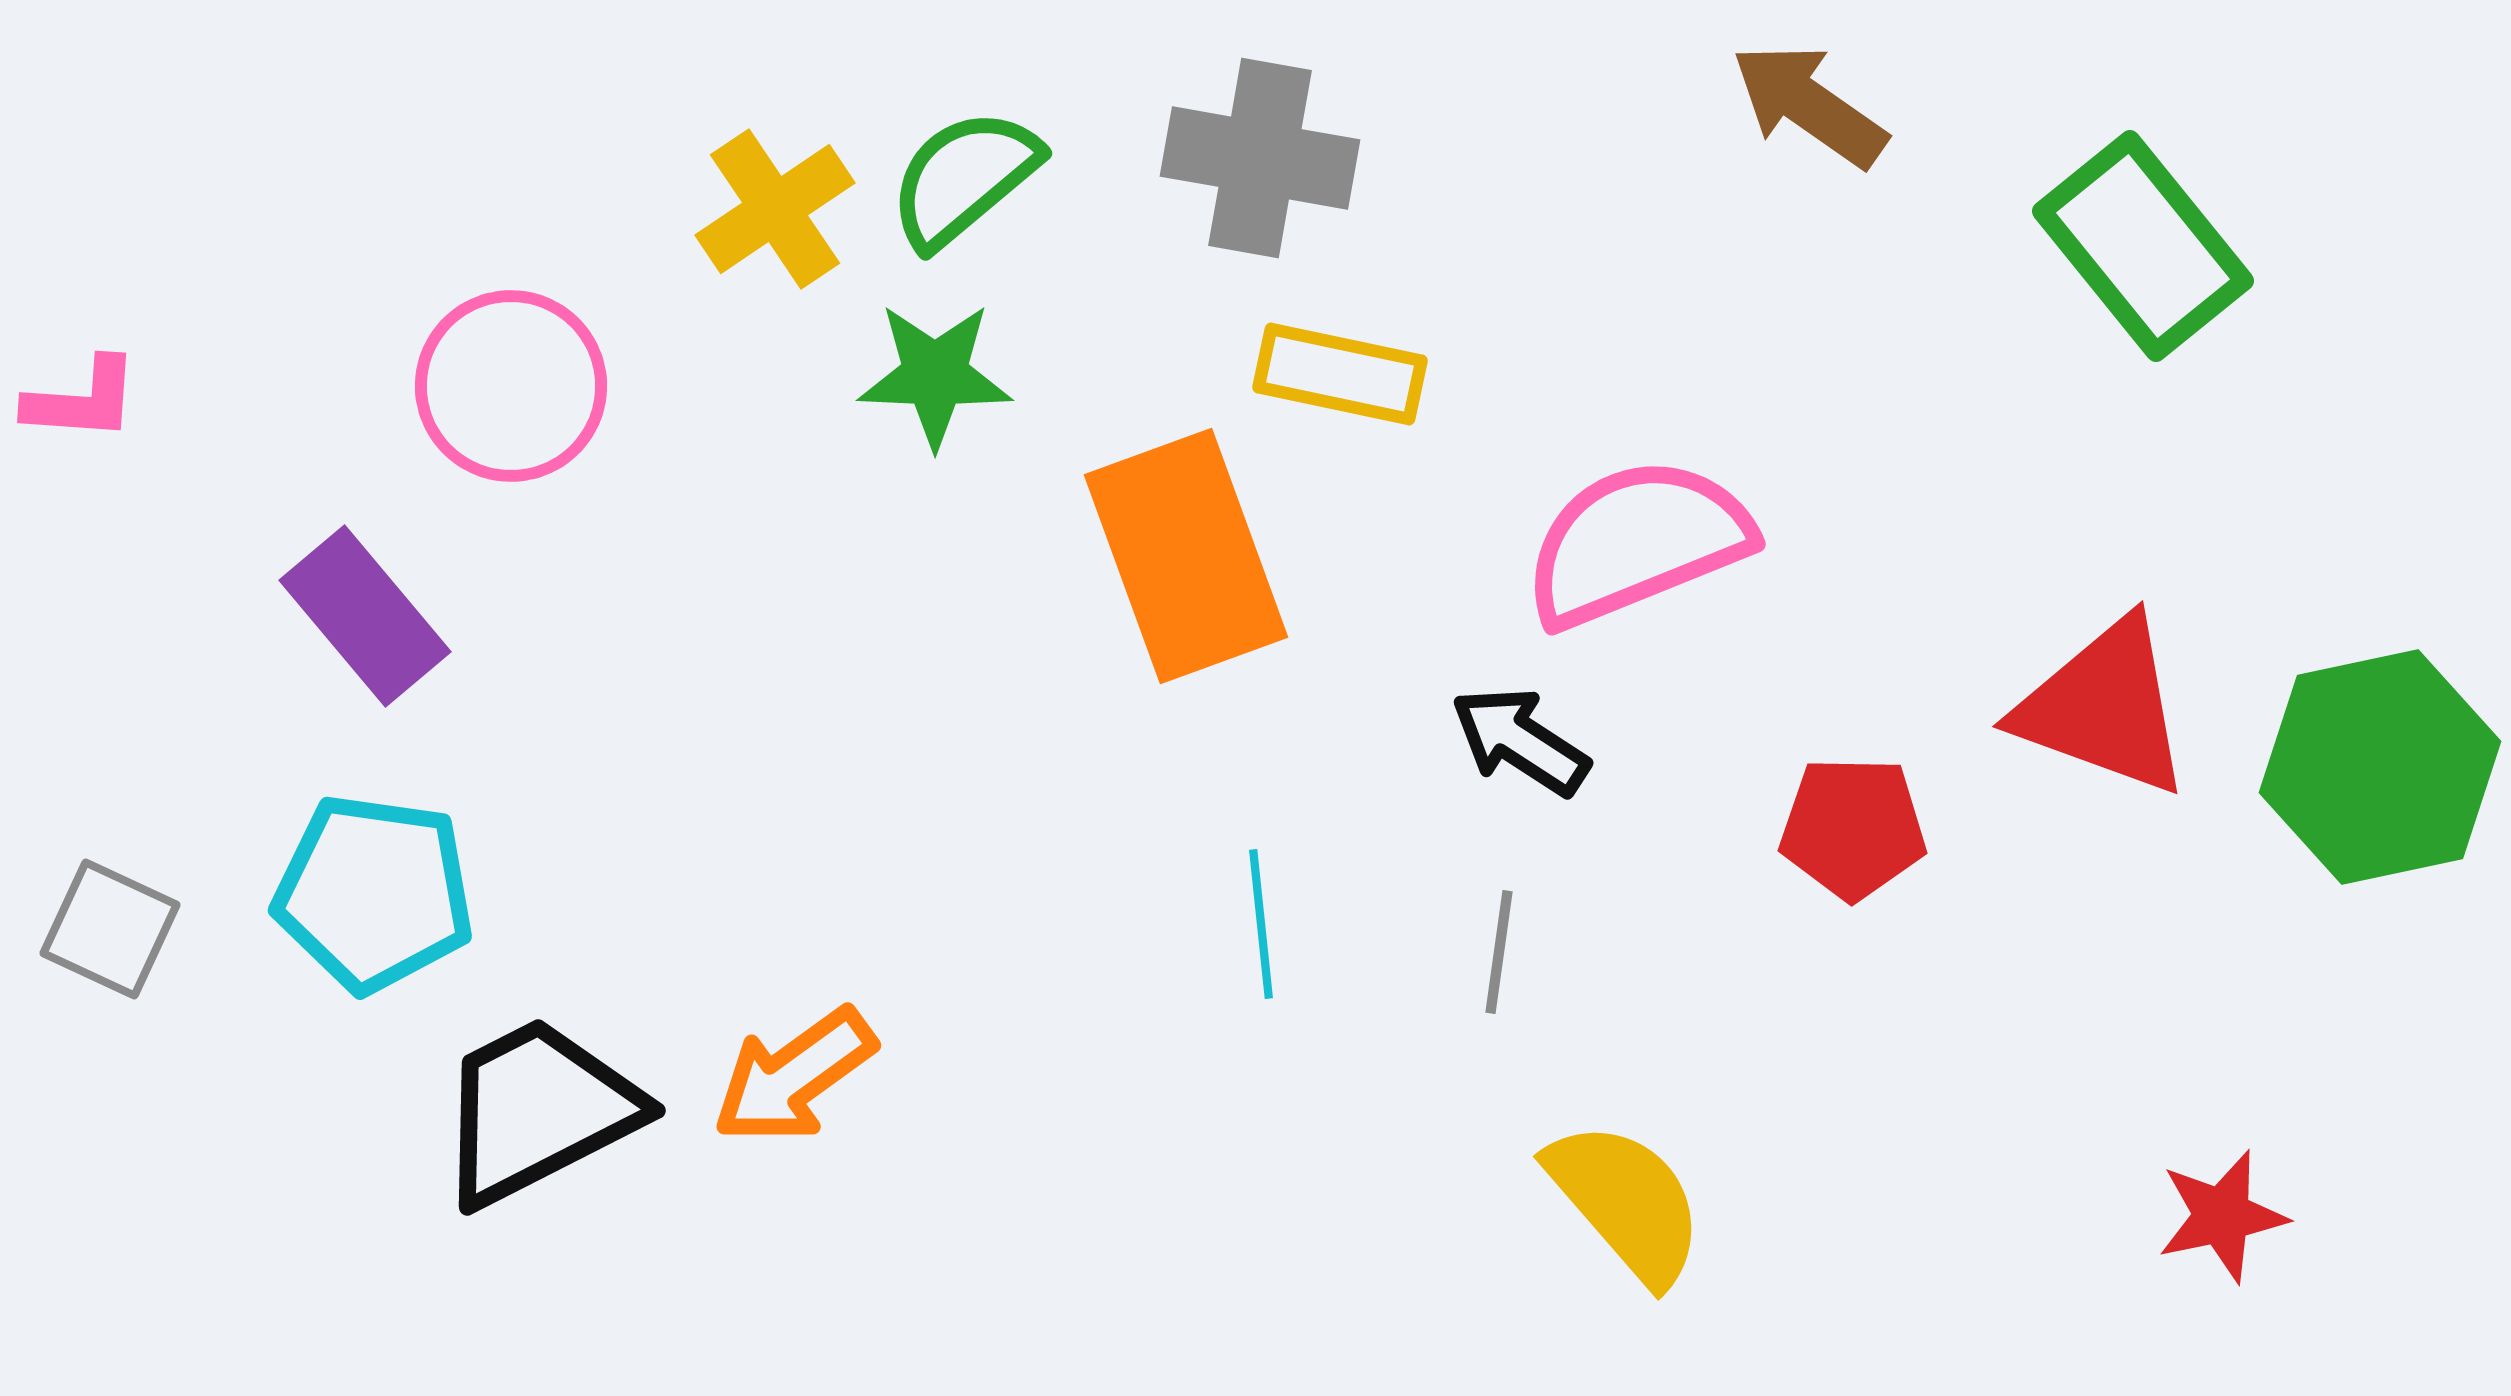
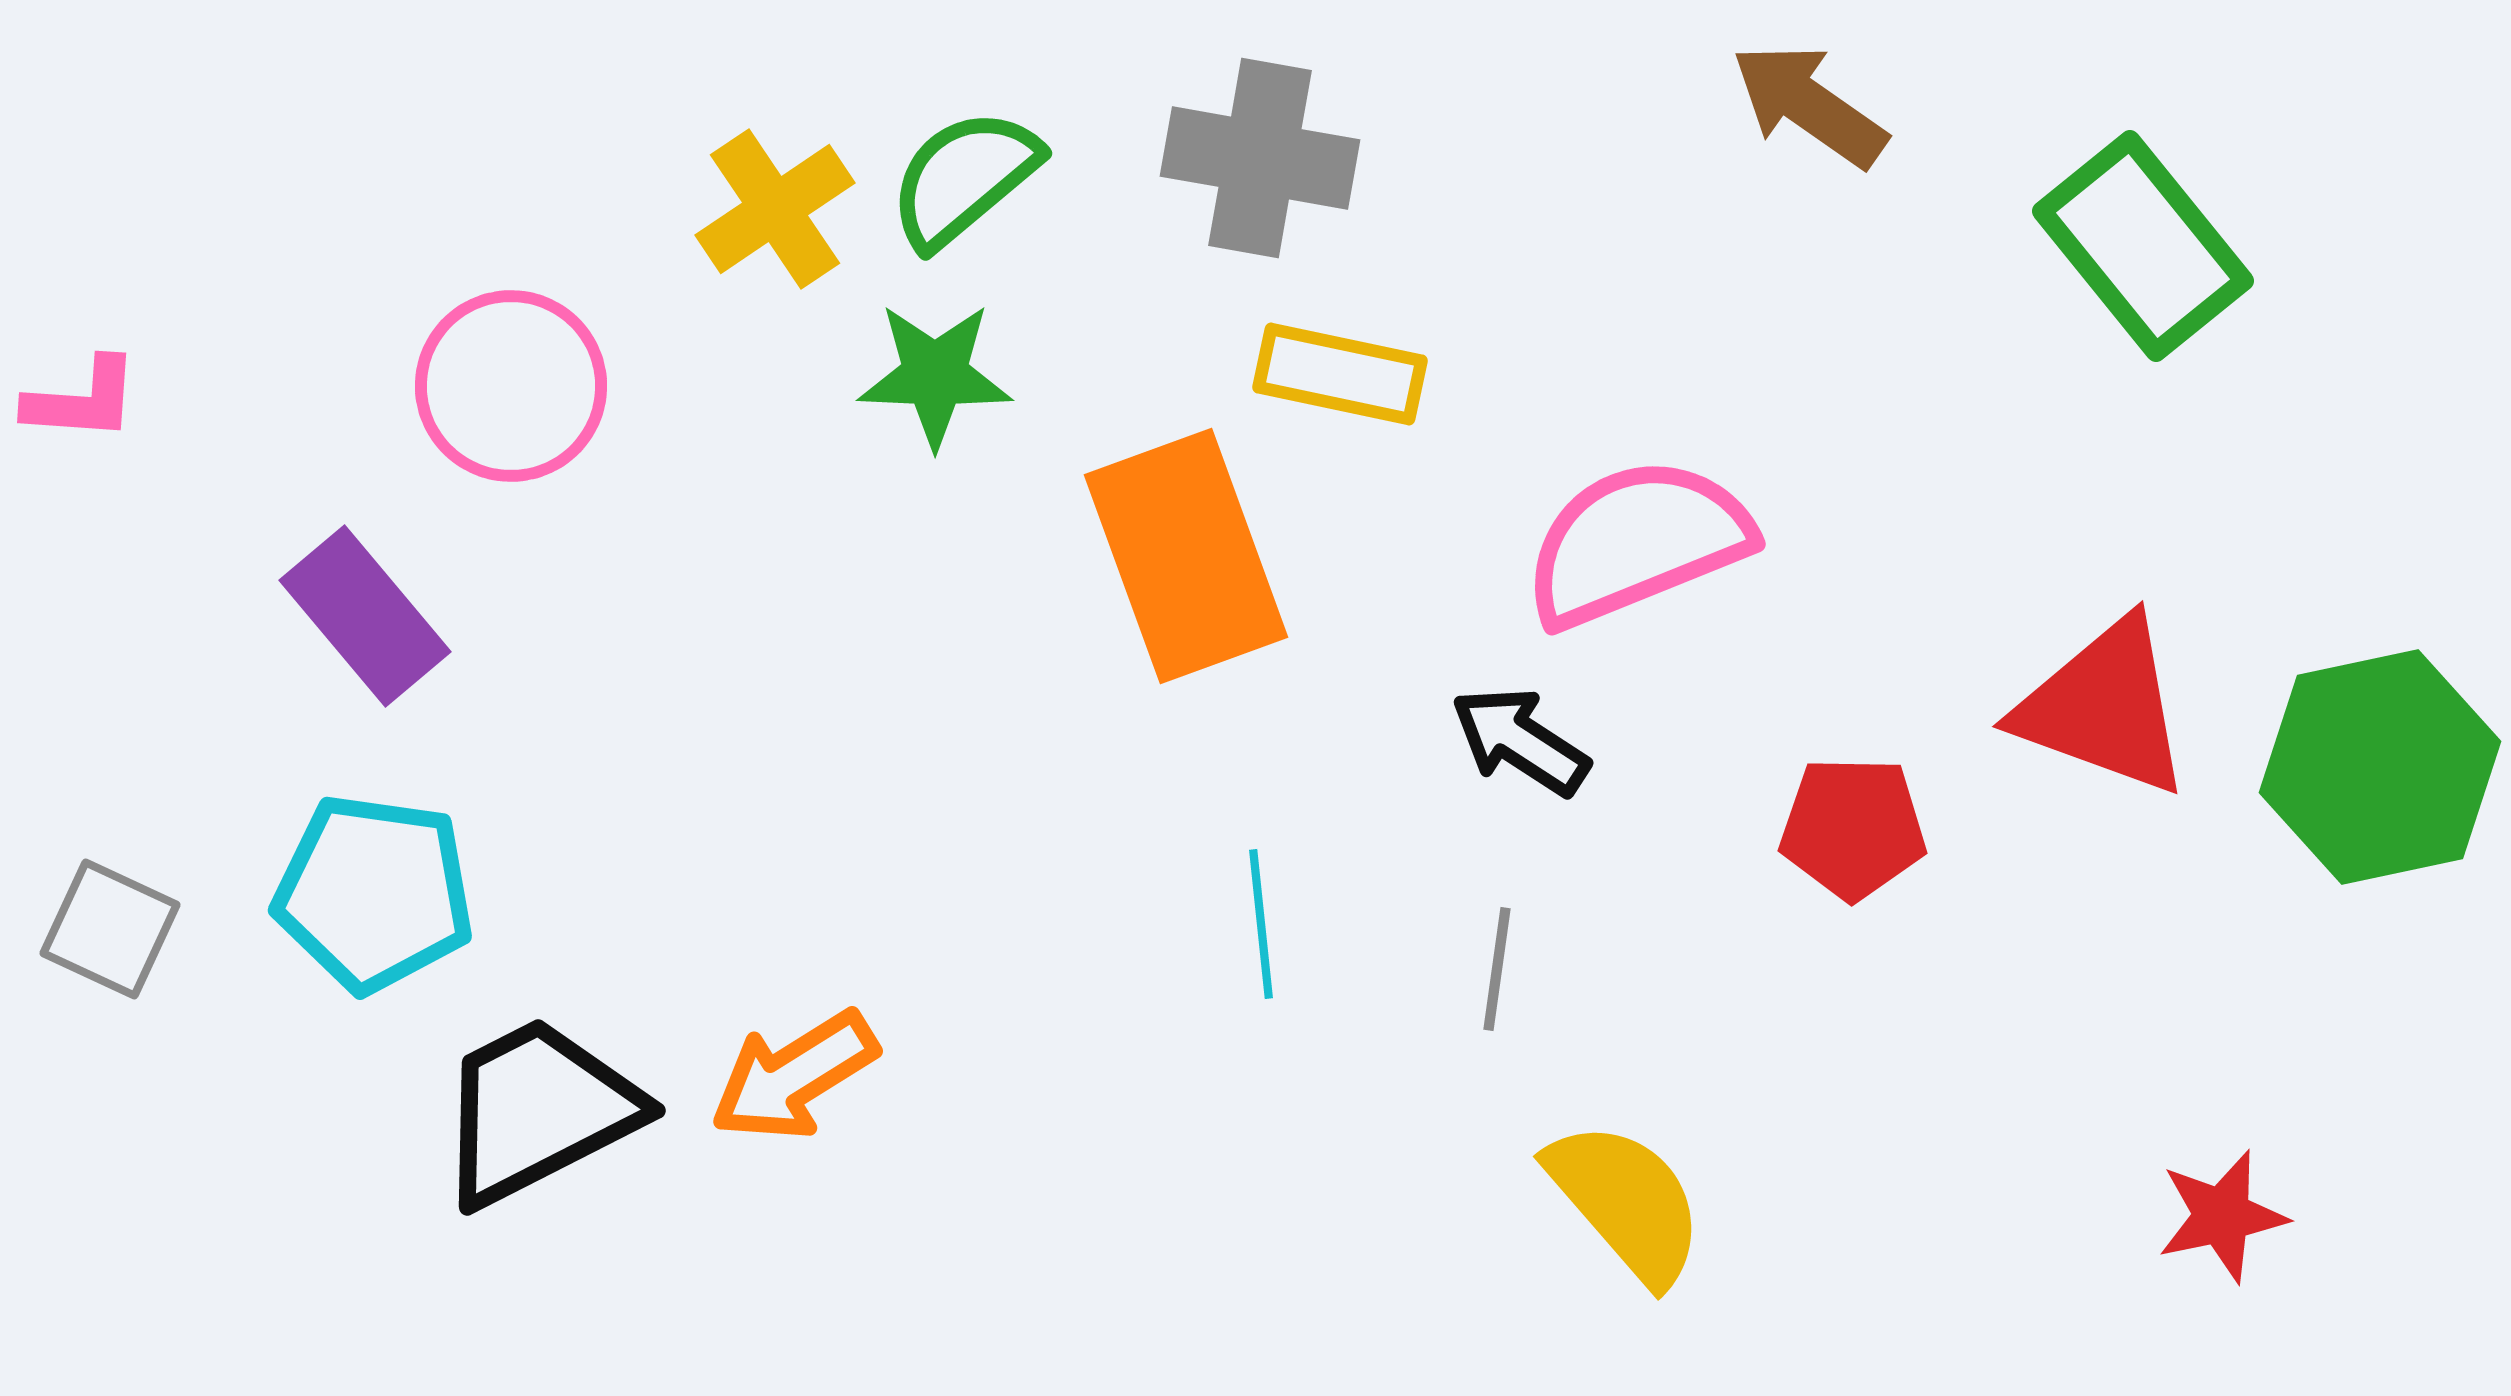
gray line: moved 2 px left, 17 px down
orange arrow: rotated 4 degrees clockwise
